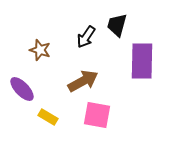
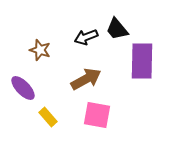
black trapezoid: moved 4 px down; rotated 55 degrees counterclockwise
black arrow: rotated 35 degrees clockwise
brown arrow: moved 3 px right, 2 px up
purple ellipse: moved 1 px right, 1 px up
yellow rectangle: rotated 18 degrees clockwise
